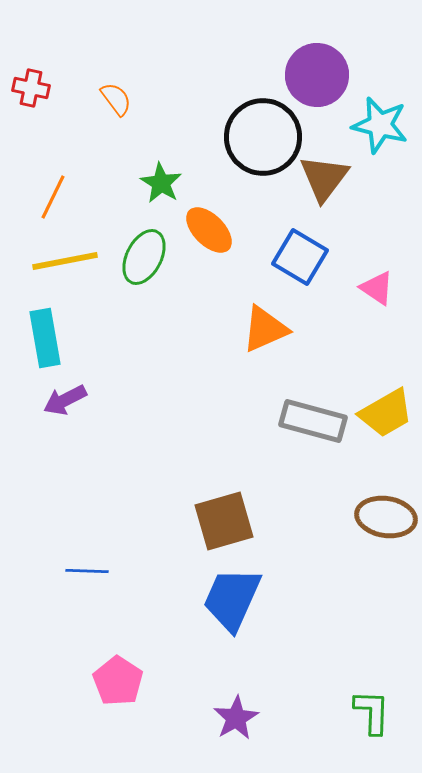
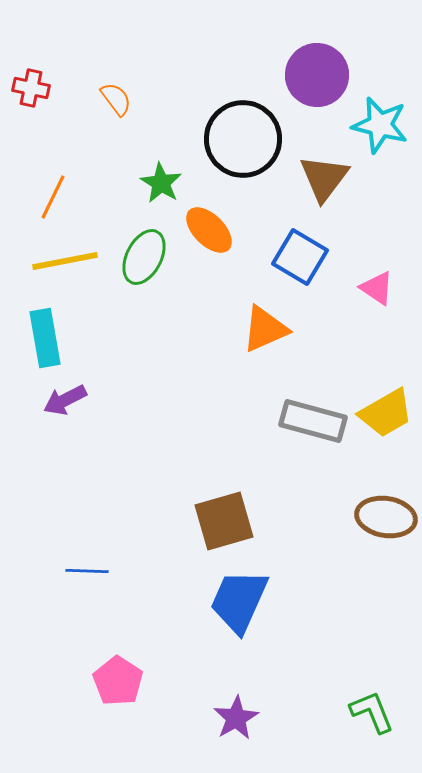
black circle: moved 20 px left, 2 px down
blue trapezoid: moved 7 px right, 2 px down
green L-shape: rotated 24 degrees counterclockwise
